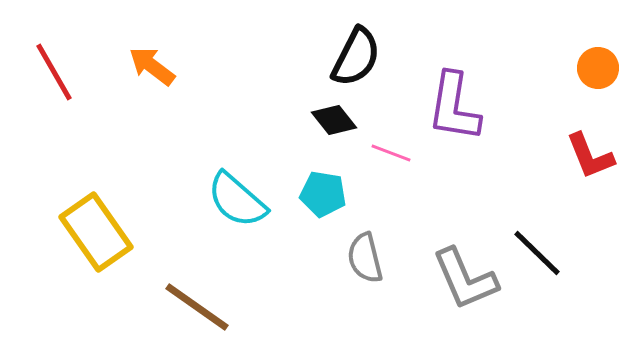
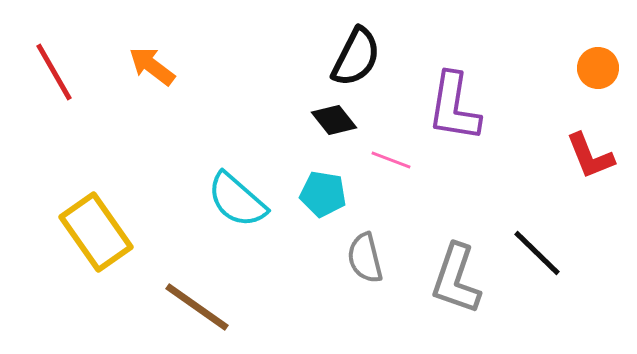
pink line: moved 7 px down
gray L-shape: moved 9 px left; rotated 42 degrees clockwise
